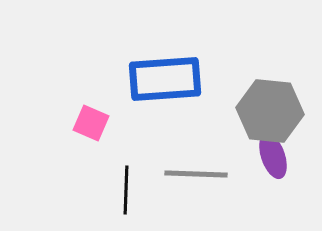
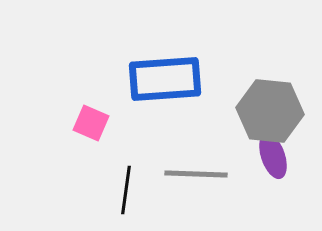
black line: rotated 6 degrees clockwise
